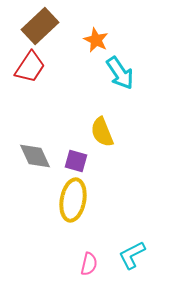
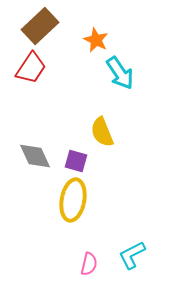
red trapezoid: moved 1 px right, 1 px down
